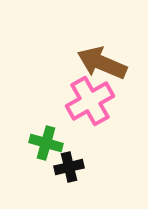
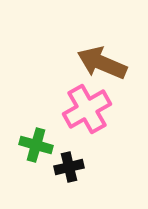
pink cross: moved 3 px left, 8 px down
green cross: moved 10 px left, 2 px down
